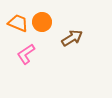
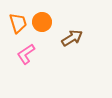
orange trapezoid: rotated 50 degrees clockwise
